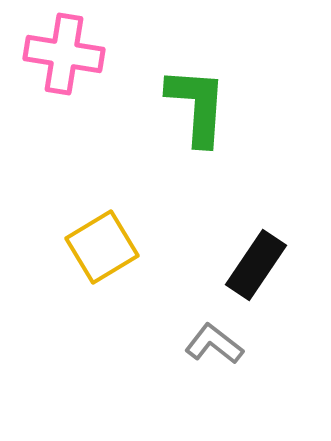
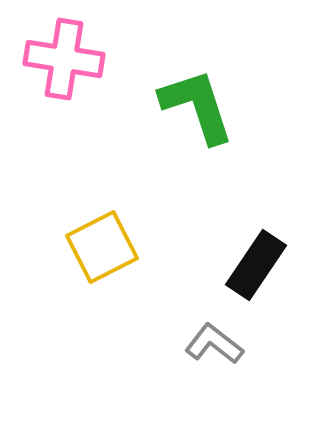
pink cross: moved 5 px down
green L-shape: rotated 22 degrees counterclockwise
yellow square: rotated 4 degrees clockwise
